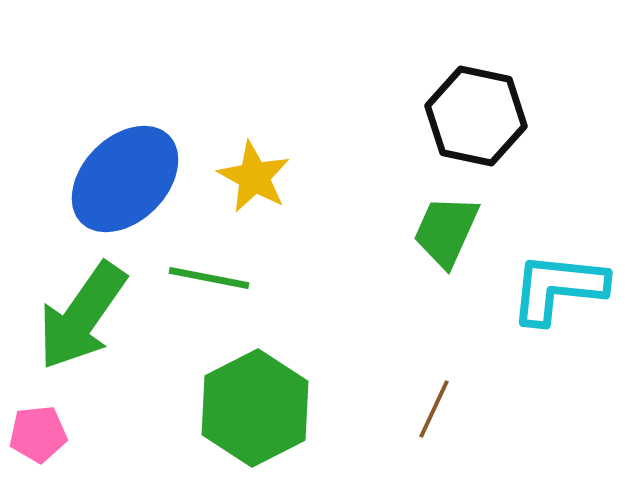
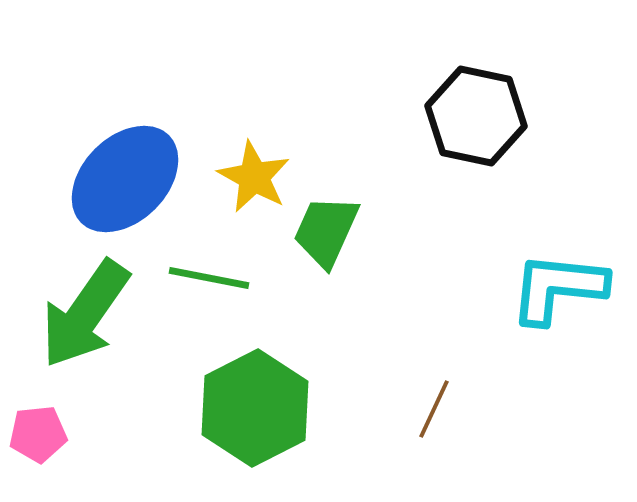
green trapezoid: moved 120 px left
green arrow: moved 3 px right, 2 px up
